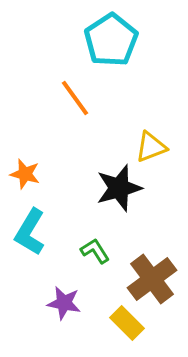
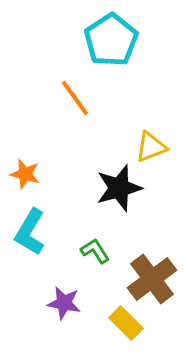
yellow rectangle: moved 1 px left
